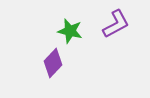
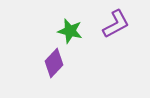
purple diamond: moved 1 px right
